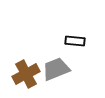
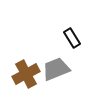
black rectangle: moved 3 px left, 3 px up; rotated 54 degrees clockwise
